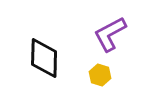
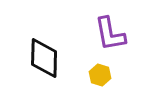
purple L-shape: rotated 72 degrees counterclockwise
